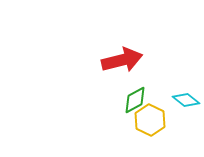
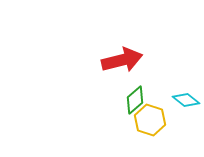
green diamond: rotated 12 degrees counterclockwise
yellow hexagon: rotated 8 degrees counterclockwise
